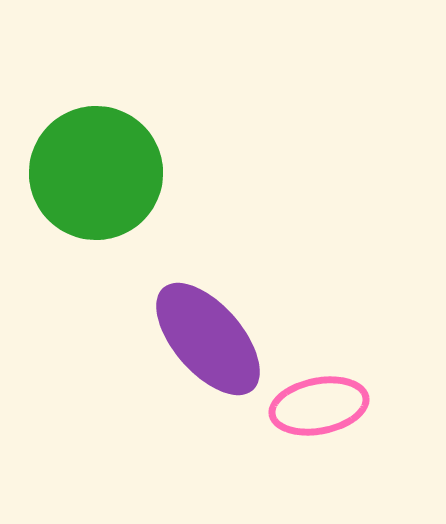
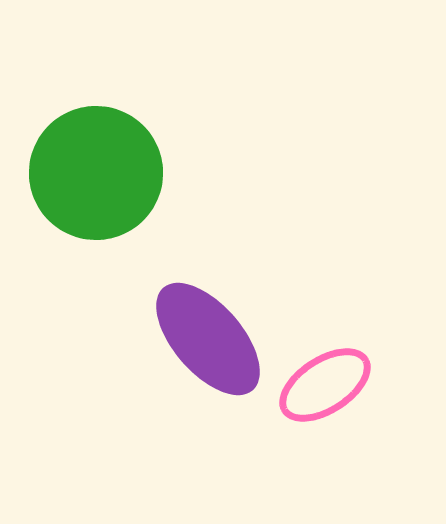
pink ellipse: moved 6 px right, 21 px up; rotated 22 degrees counterclockwise
